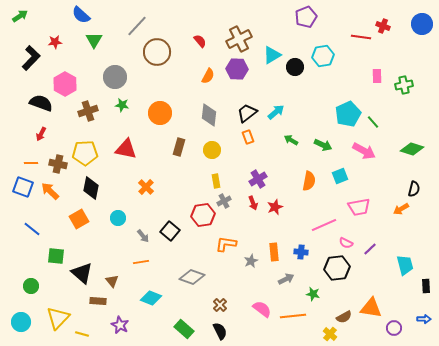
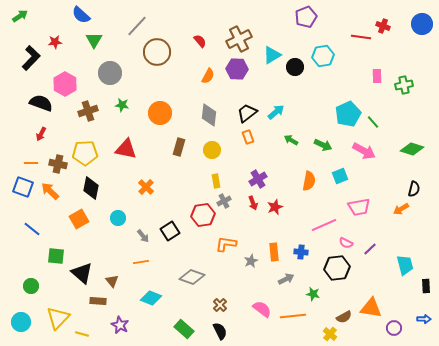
gray circle at (115, 77): moved 5 px left, 4 px up
black square at (170, 231): rotated 18 degrees clockwise
